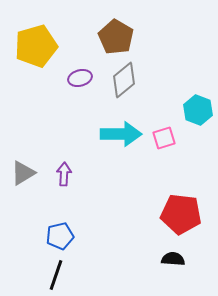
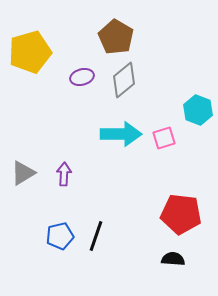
yellow pentagon: moved 6 px left, 6 px down
purple ellipse: moved 2 px right, 1 px up
black line: moved 40 px right, 39 px up
